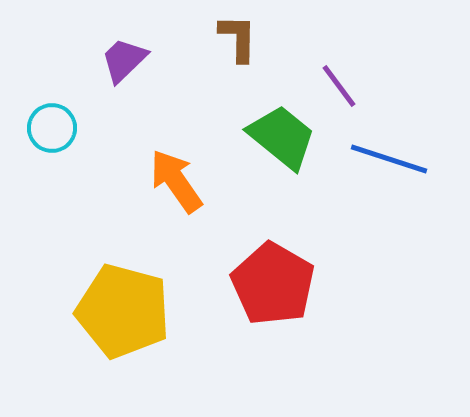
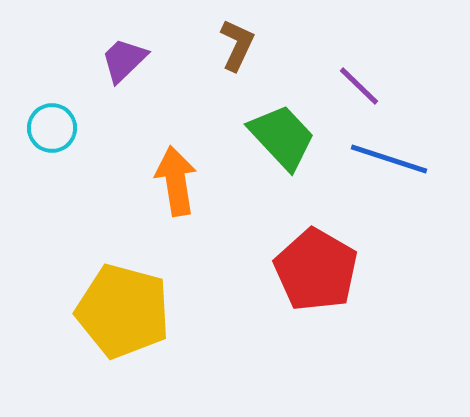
brown L-shape: moved 1 px left, 7 px down; rotated 24 degrees clockwise
purple line: moved 20 px right; rotated 9 degrees counterclockwise
green trapezoid: rotated 8 degrees clockwise
orange arrow: rotated 26 degrees clockwise
red pentagon: moved 43 px right, 14 px up
